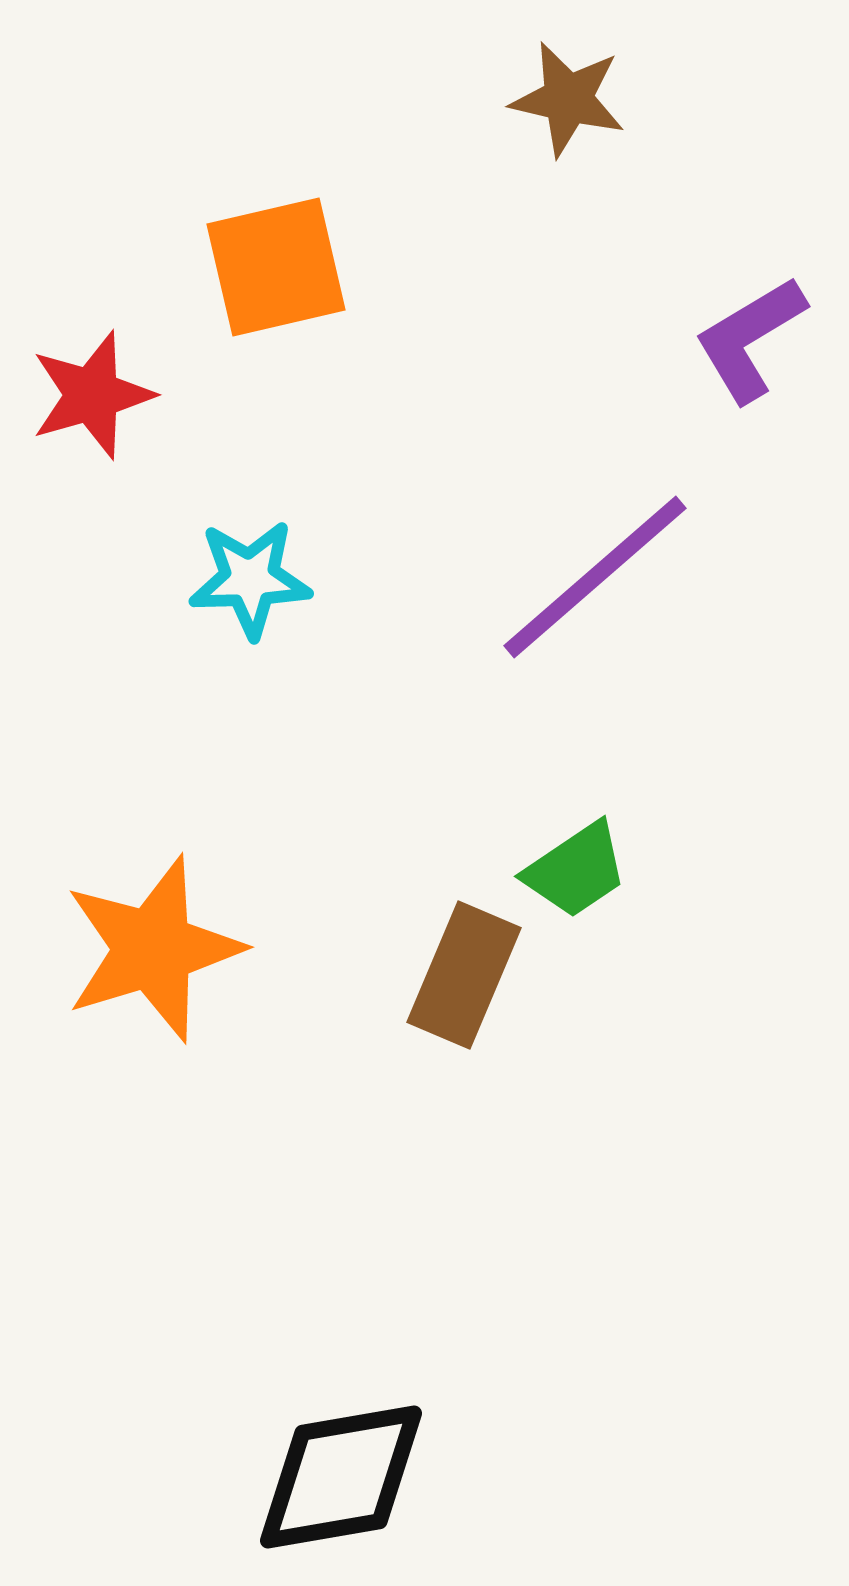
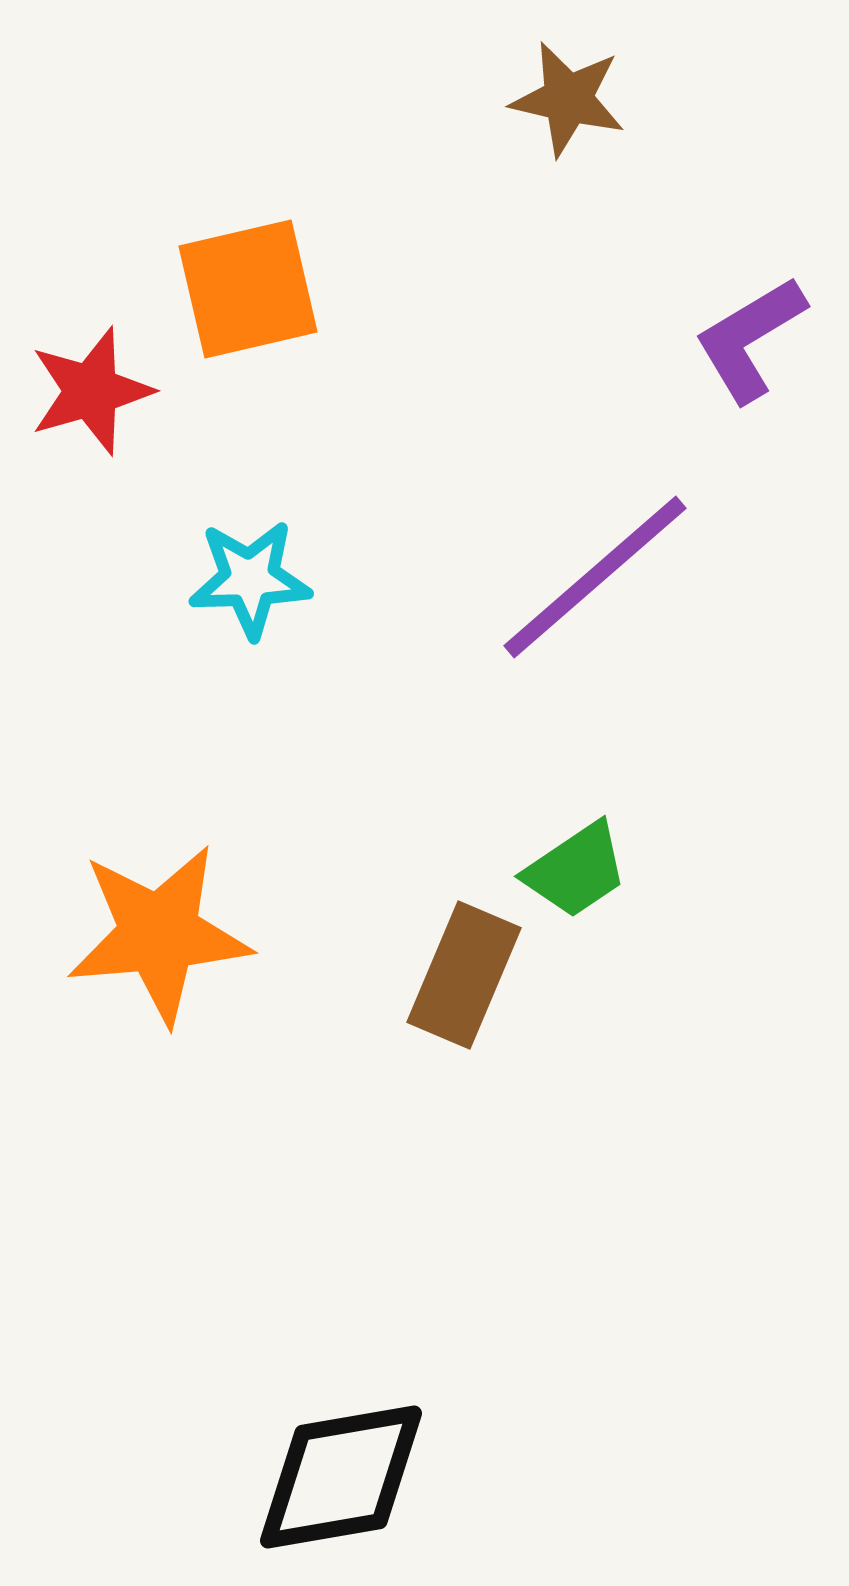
orange square: moved 28 px left, 22 px down
red star: moved 1 px left, 4 px up
orange star: moved 6 px right, 15 px up; rotated 12 degrees clockwise
